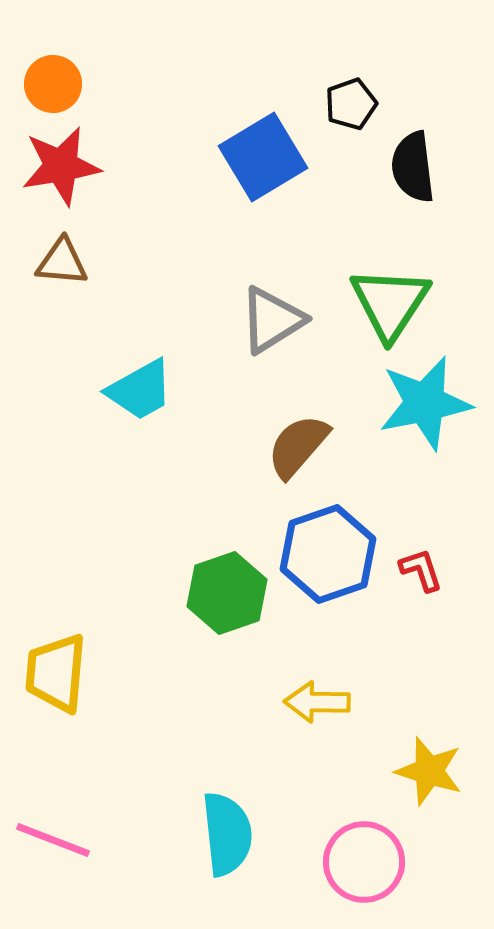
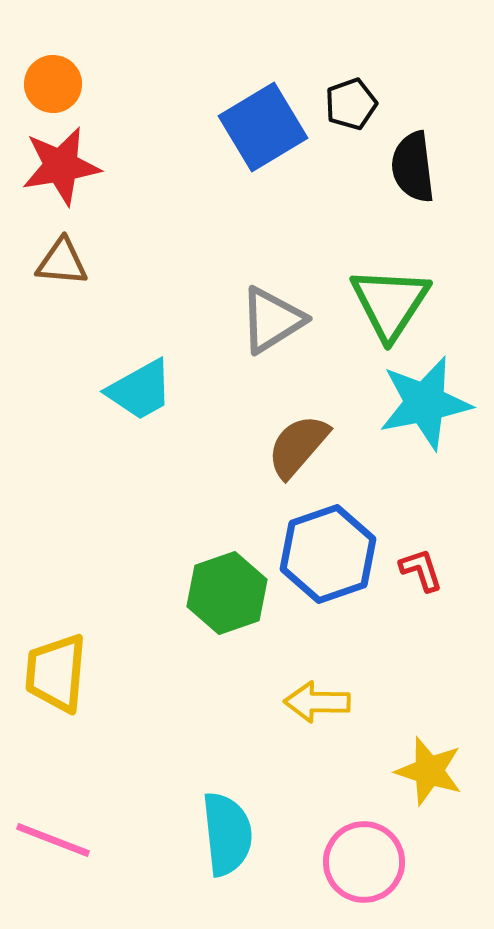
blue square: moved 30 px up
